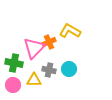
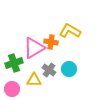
orange cross: moved 2 px right; rotated 32 degrees clockwise
pink triangle: rotated 15 degrees clockwise
green cross: rotated 30 degrees counterclockwise
gray cross: rotated 24 degrees clockwise
pink circle: moved 1 px left, 4 px down
